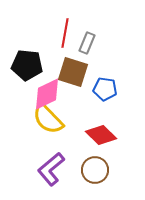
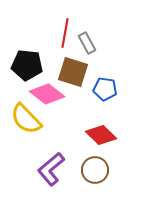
gray rectangle: rotated 50 degrees counterclockwise
pink diamond: rotated 64 degrees clockwise
yellow semicircle: moved 22 px left
